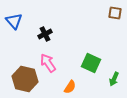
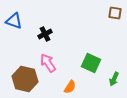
blue triangle: rotated 30 degrees counterclockwise
